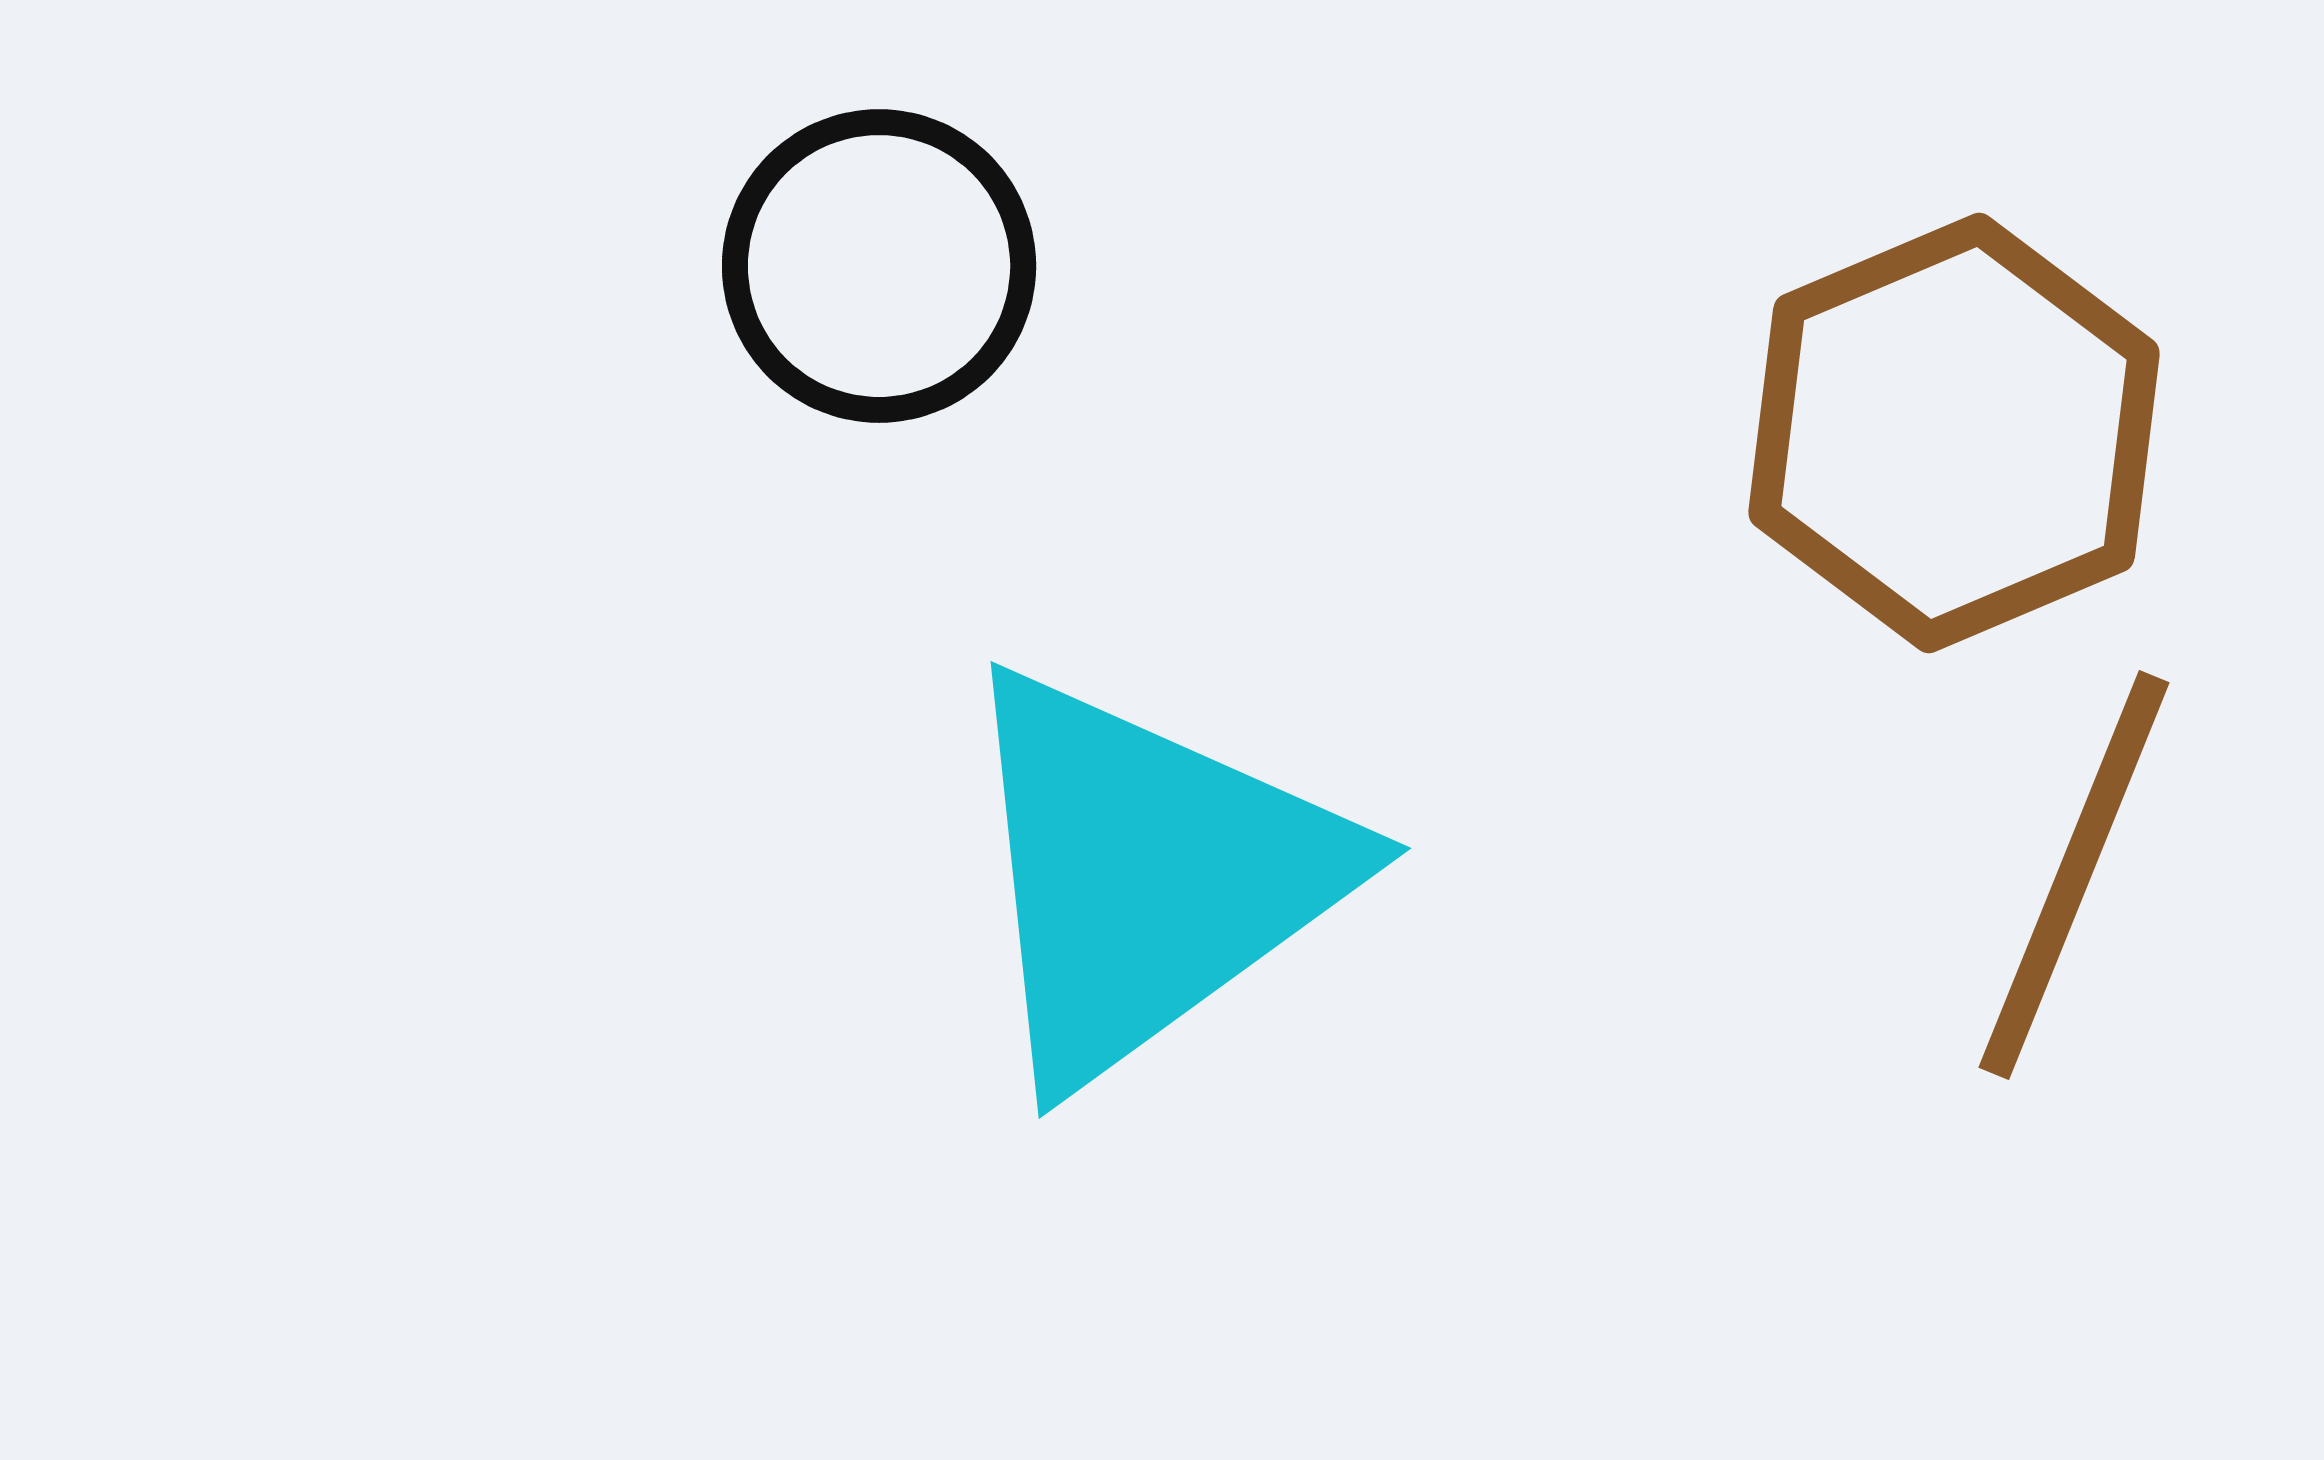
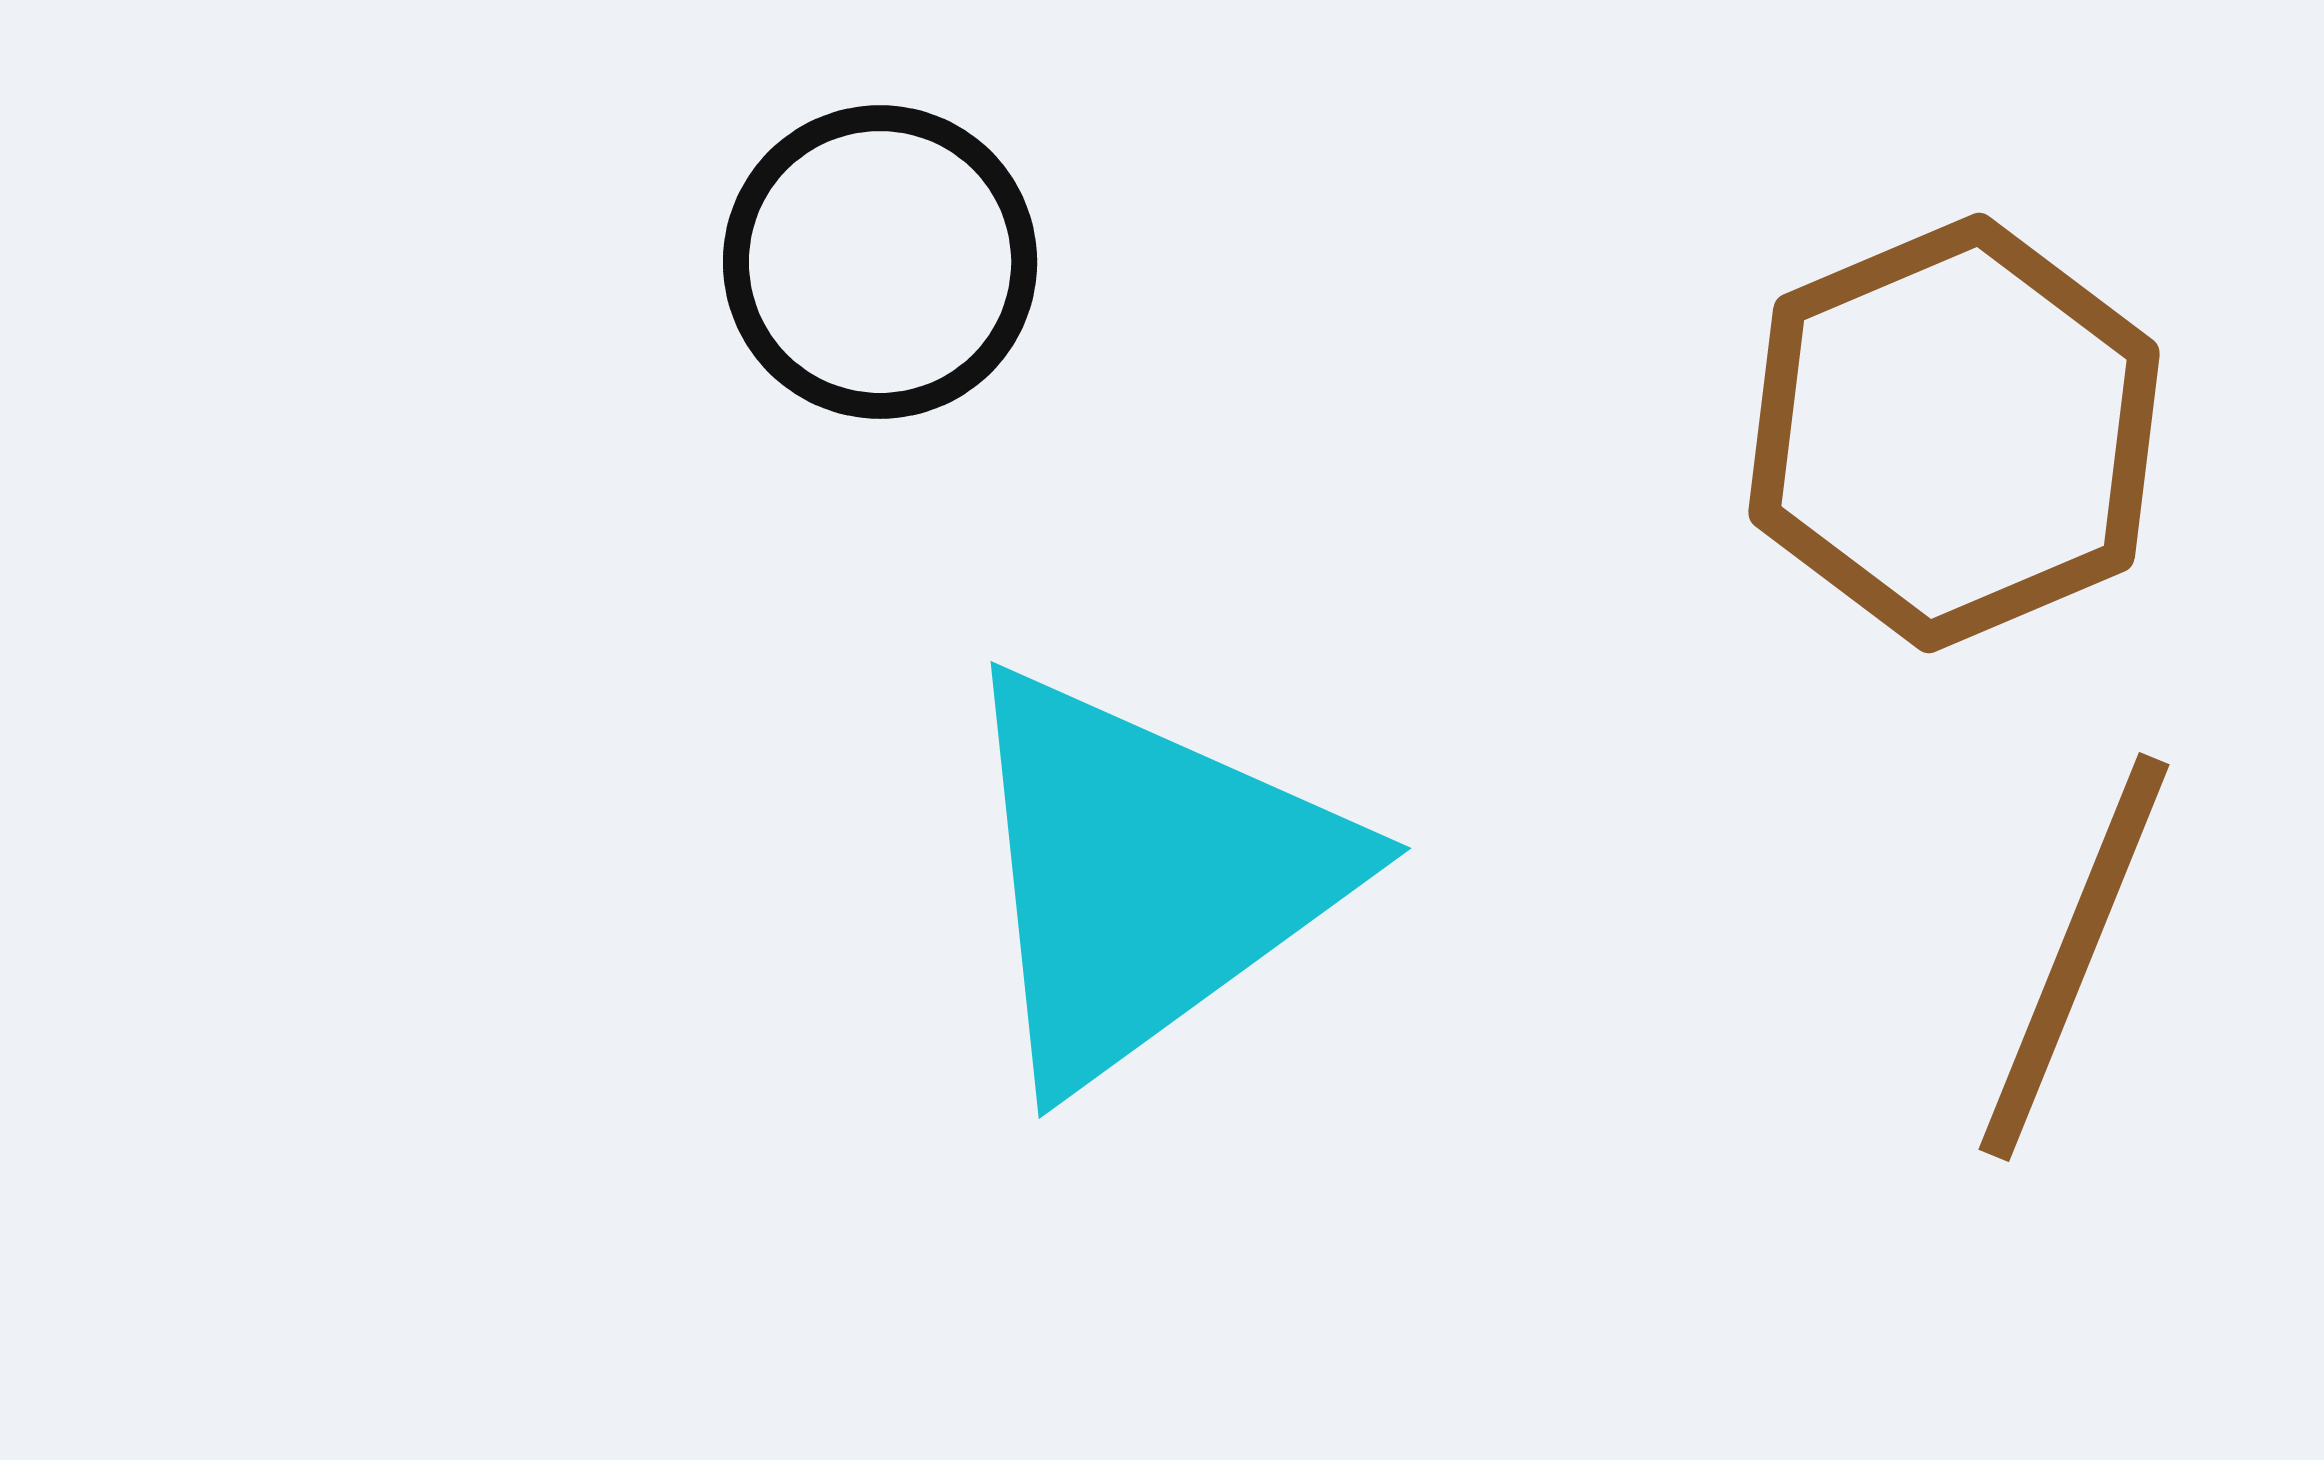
black circle: moved 1 px right, 4 px up
brown line: moved 82 px down
